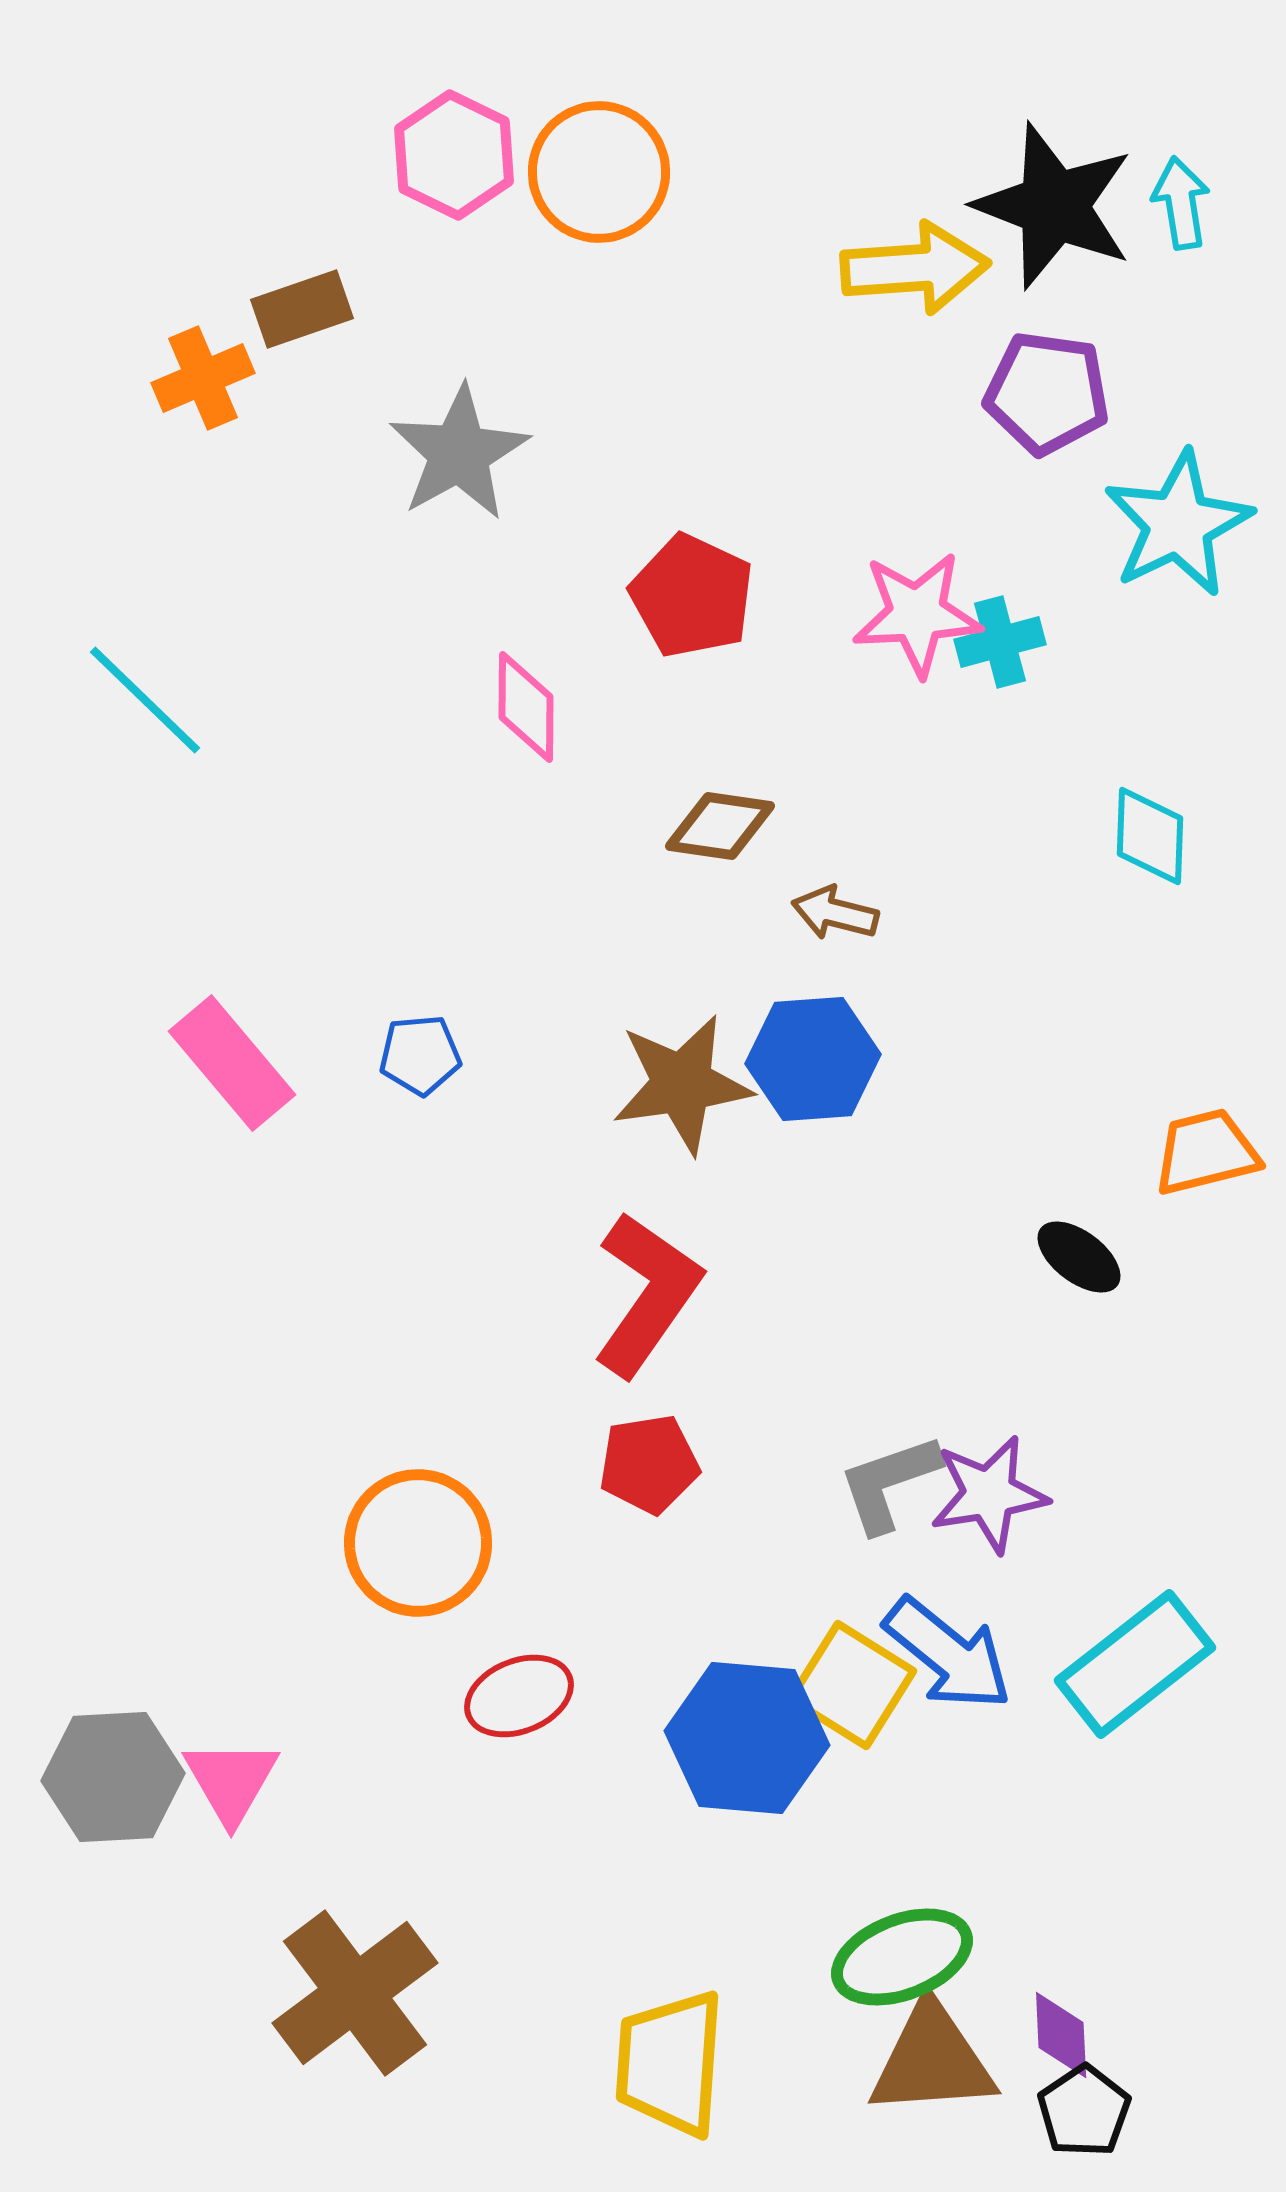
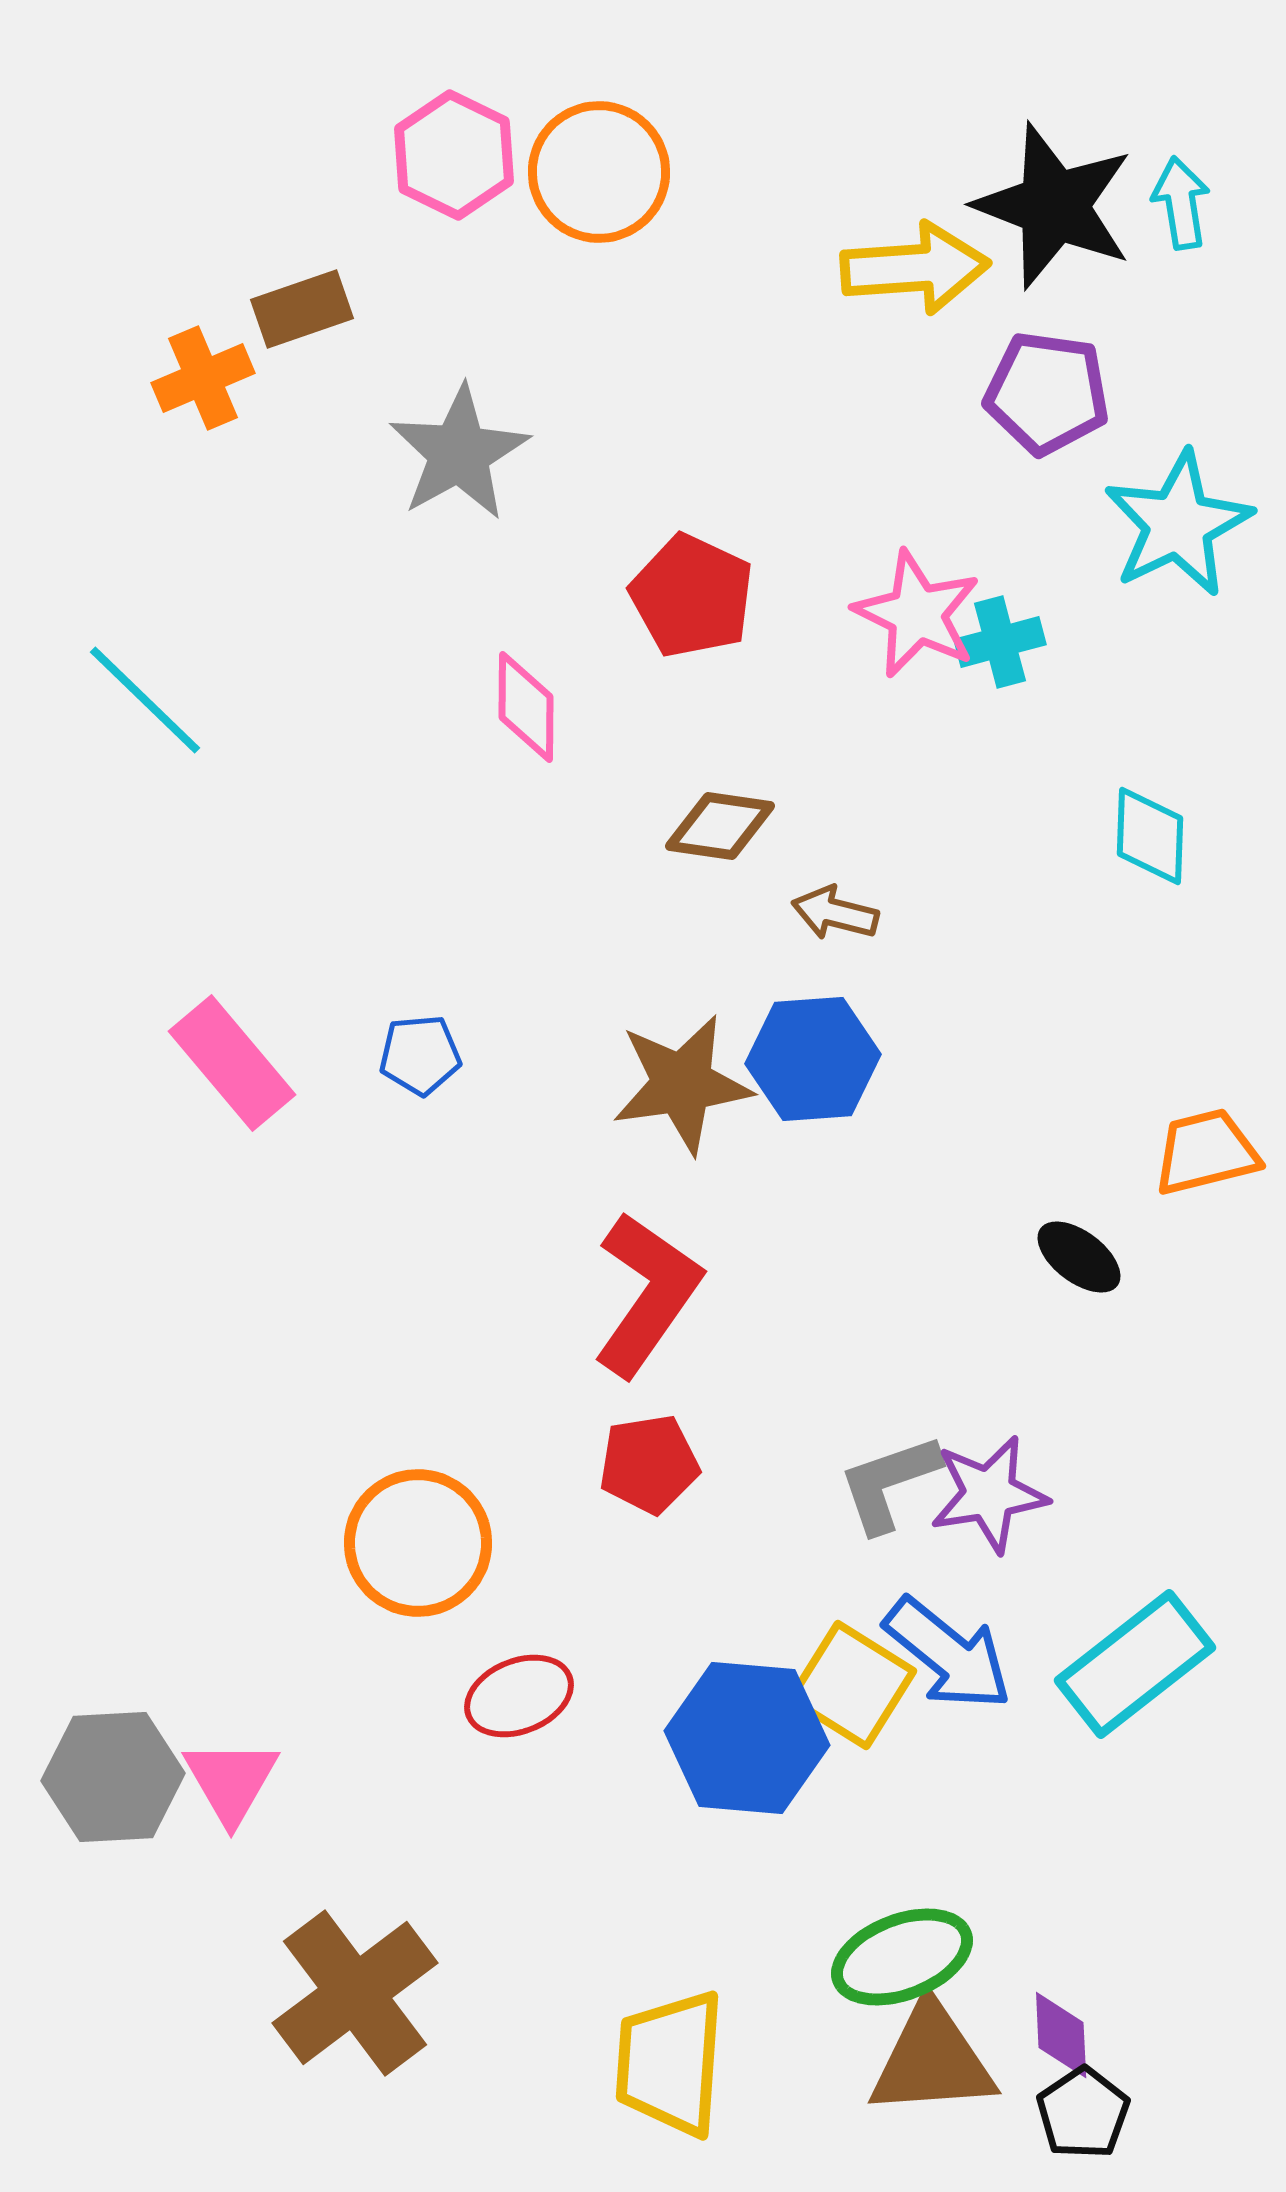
pink star at (917, 614): rotated 29 degrees clockwise
black pentagon at (1084, 2111): moved 1 px left, 2 px down
